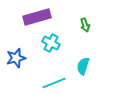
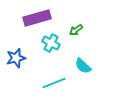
purple rectangle: moved 1 px down
green arrow: moved 9 px left, 5 px down; rotated 72 degrees clockwise
cyan semicircle: rotated 66 degrees counterclockwise
